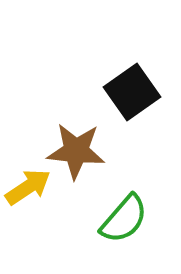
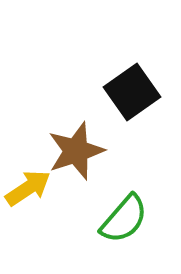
brown star: rotated 24 degrees counterclockwise
yellow arrow: moved 1 px down
